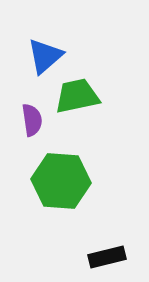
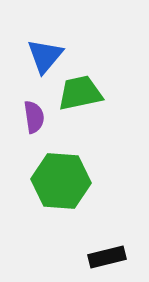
blue triangle: rotated 9 degrees counterclockwise
green trapezoid: moved 3 px right, 3 px up
purple semicircle: moved 2 px right, 3 px up
